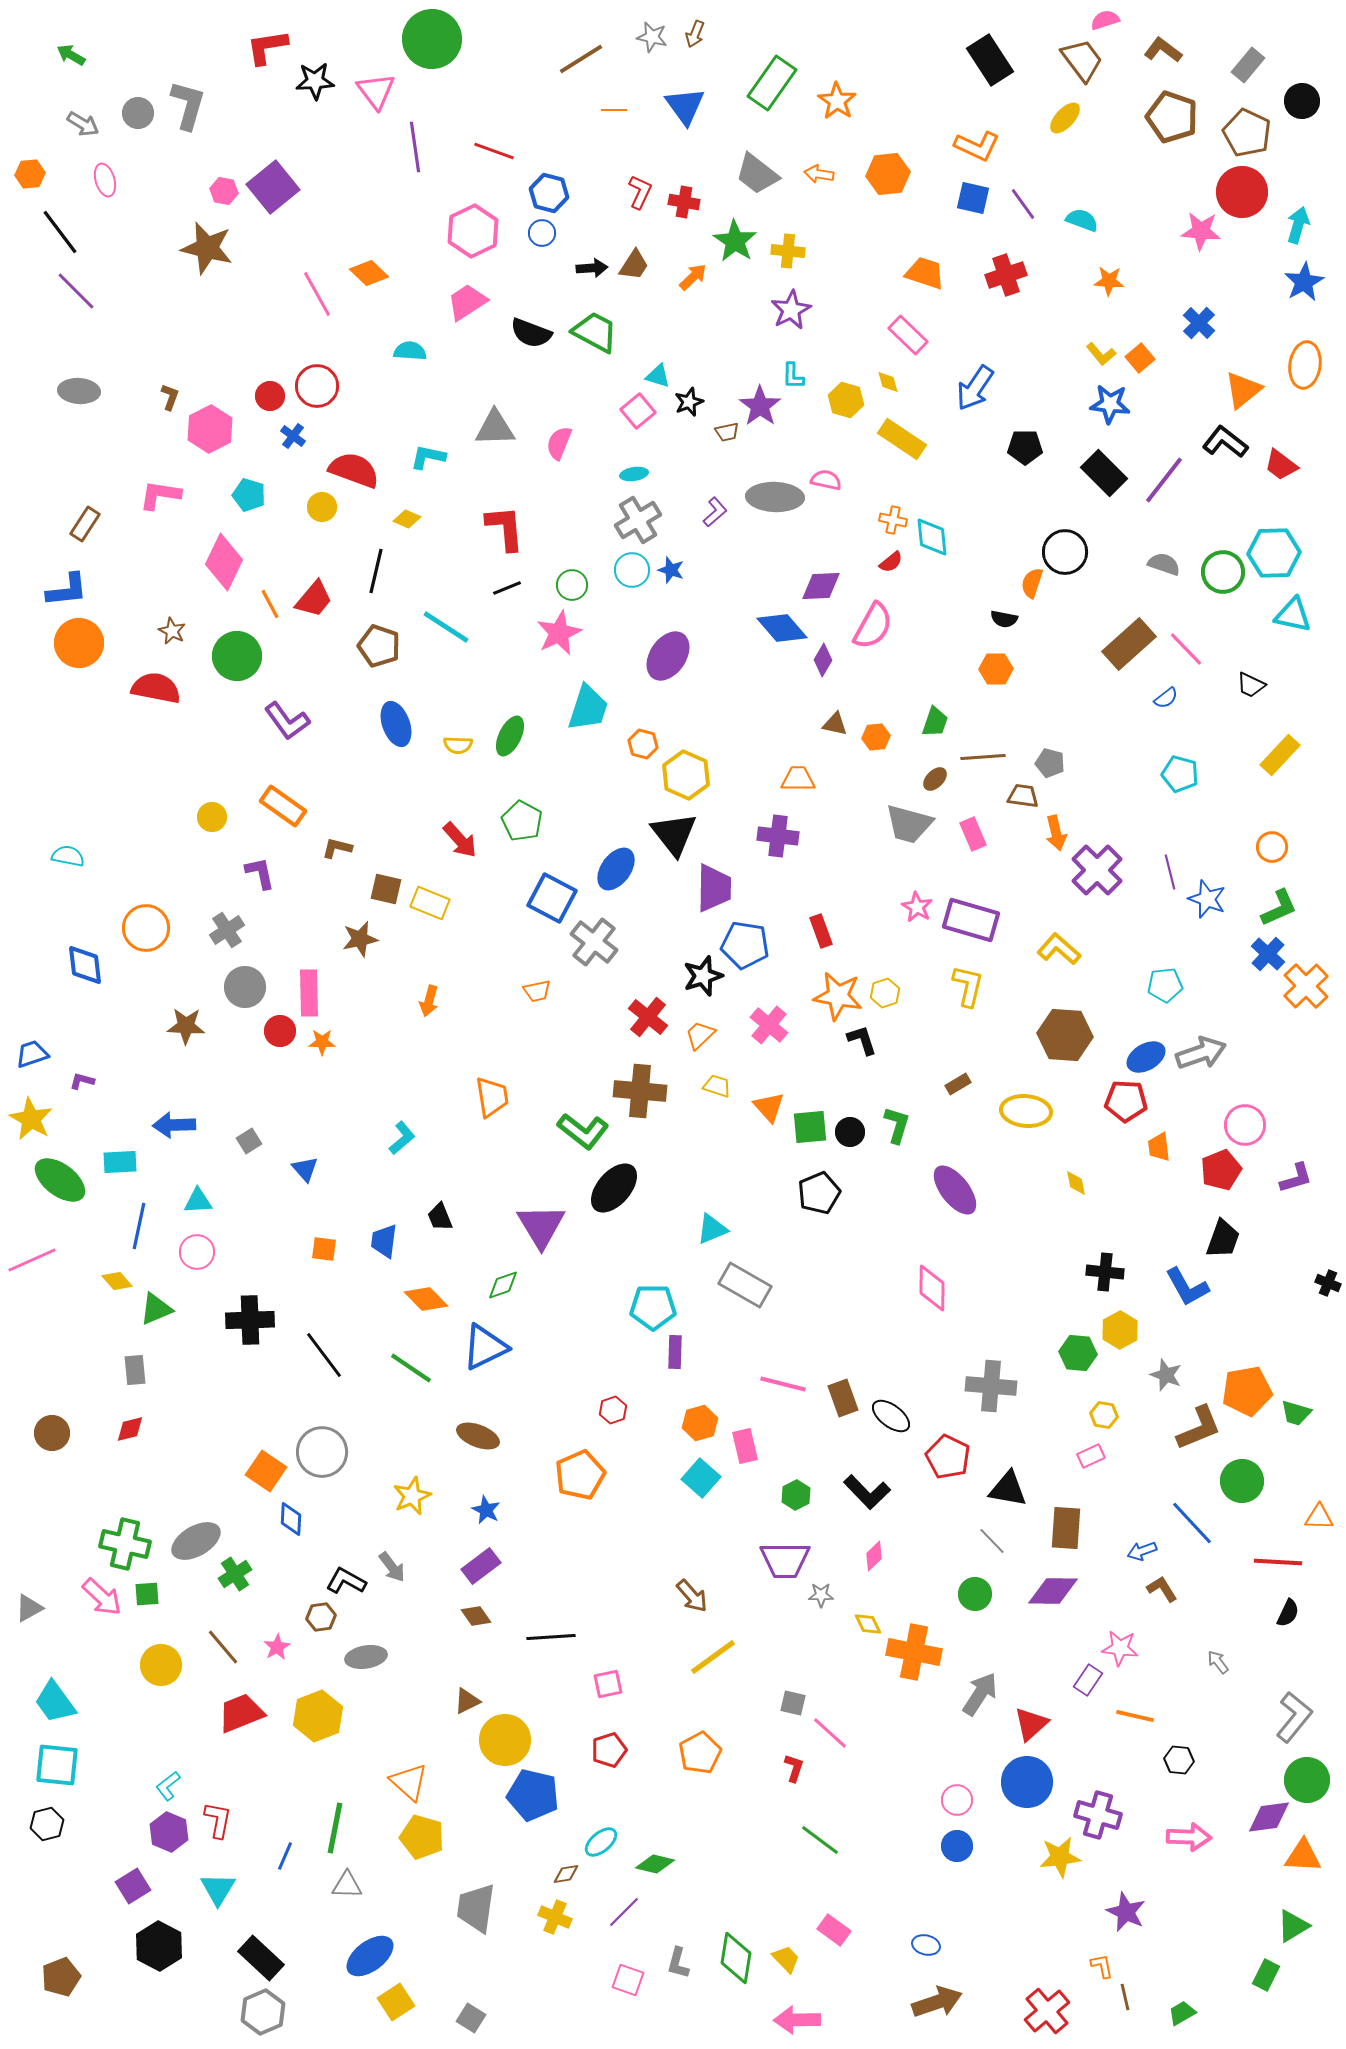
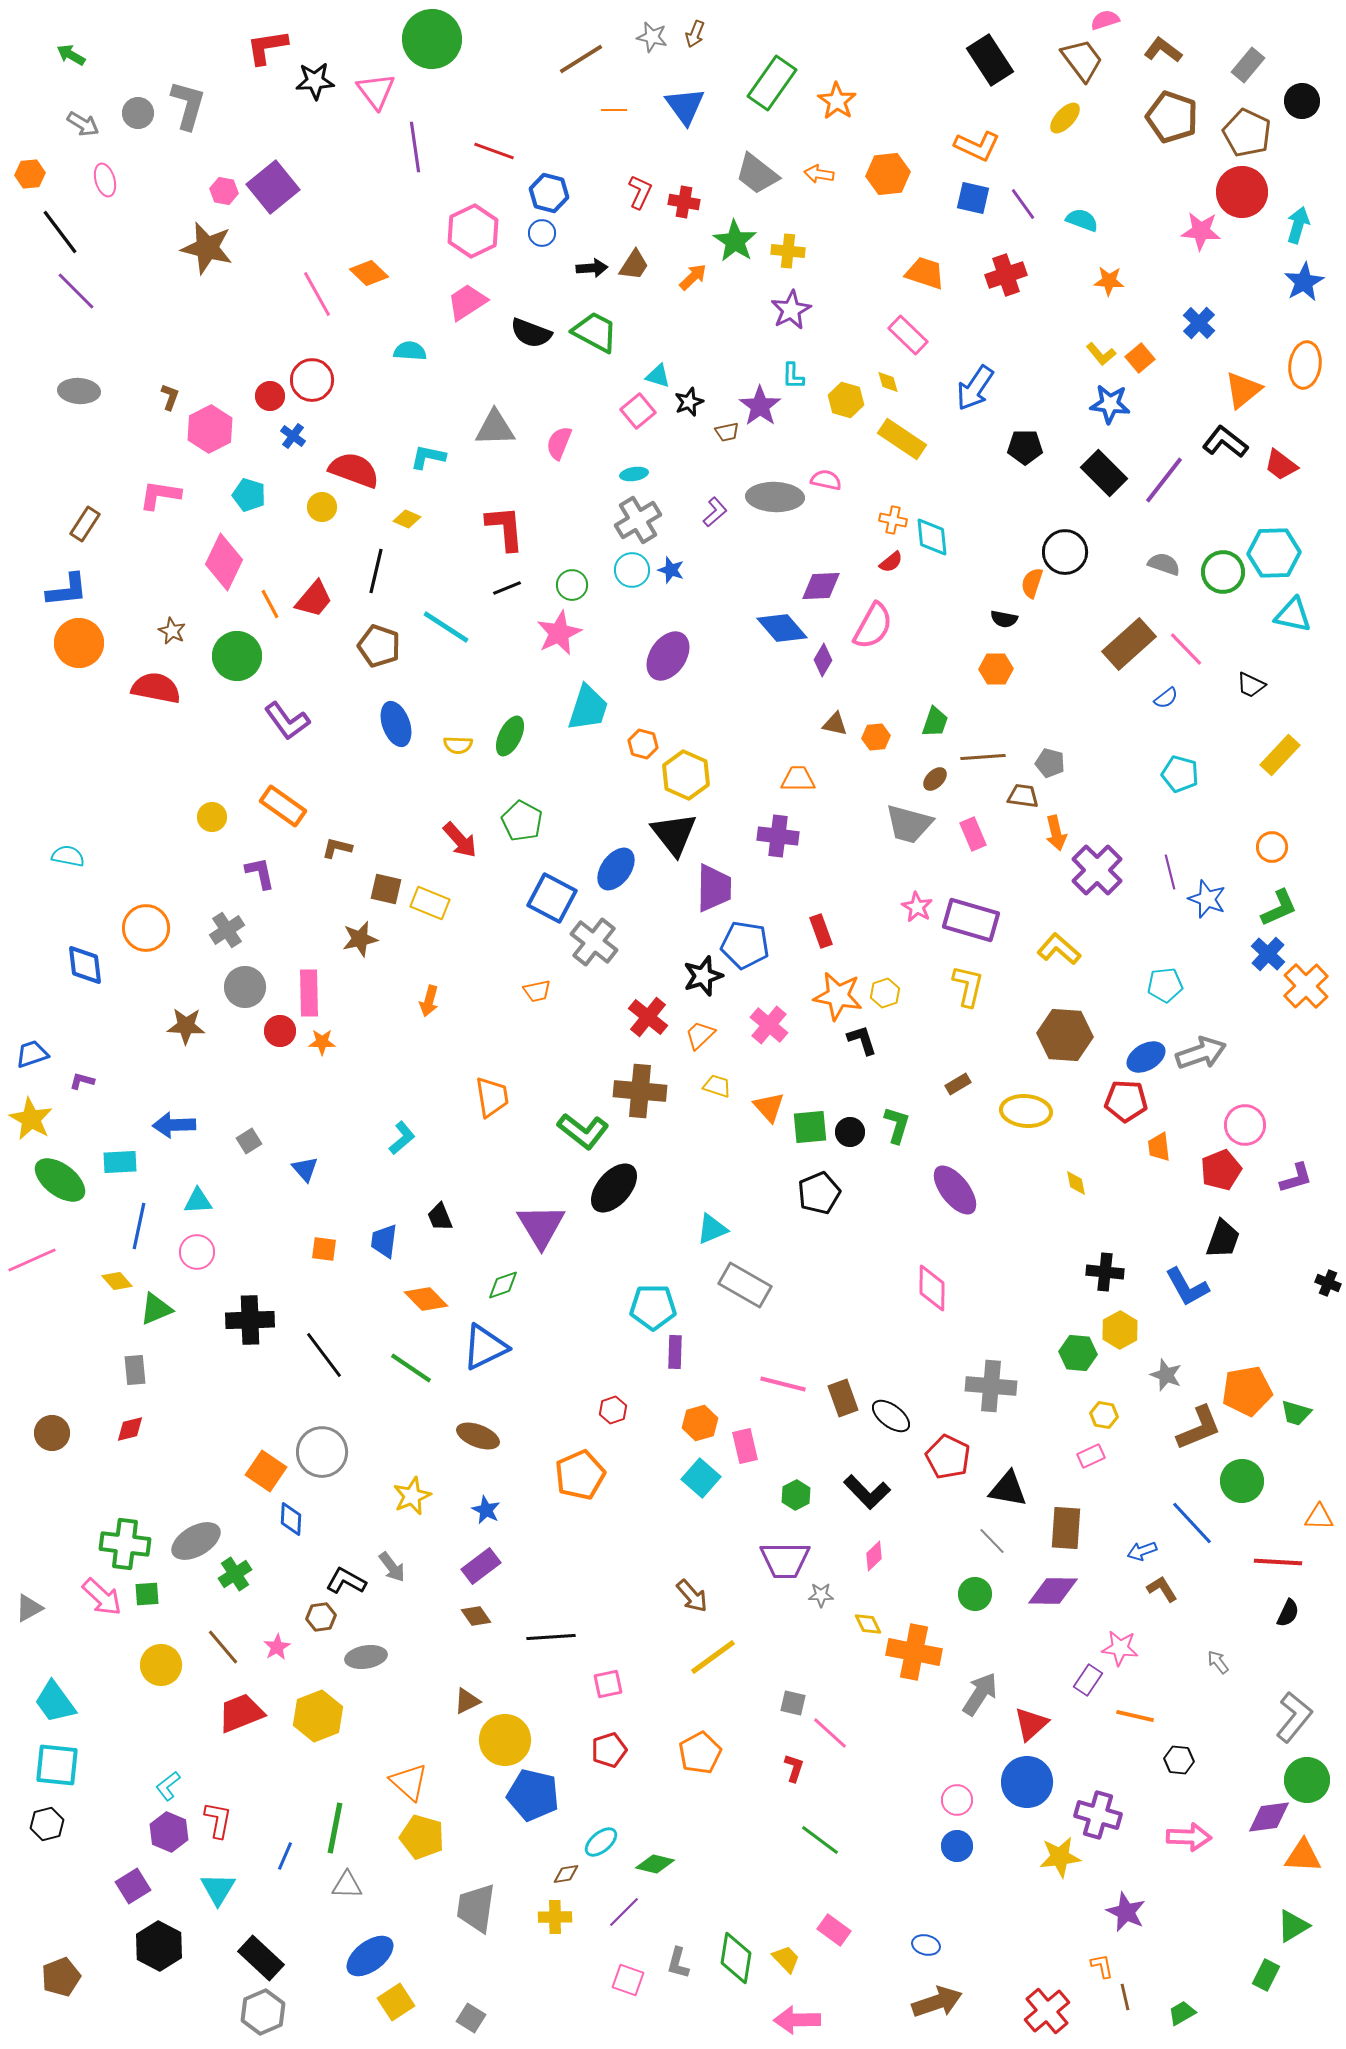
red circle at (317, 386): moved 5 px left, 6 px up
green cross at (125, 1544): rotated 6 degrees counterclockwise
yellow cross at (555, 1917): rotated 24 degrees counterclockwise
